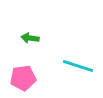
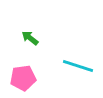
green arrow: rotated 30 degrees clockwise
